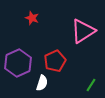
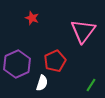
pink triangle: rotated 20 degrees counterclockwise
purple hexagon: moved 1 px left, 1 px down
